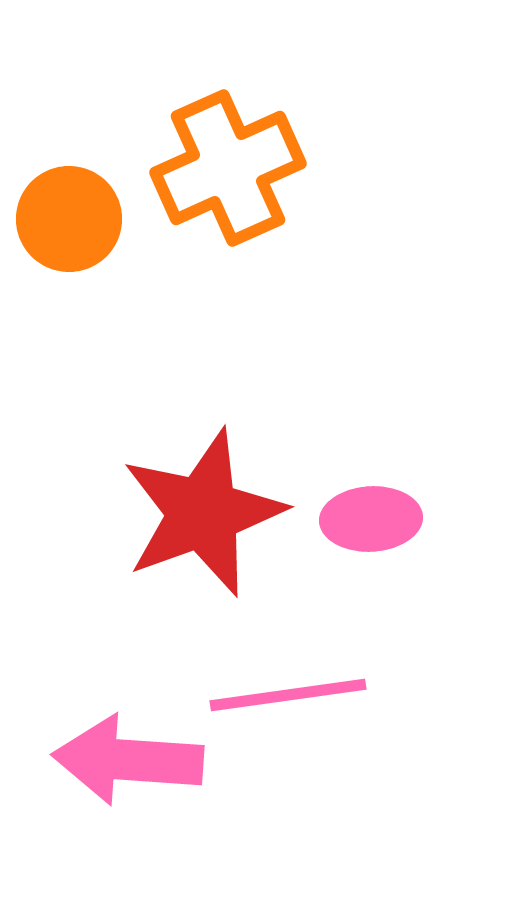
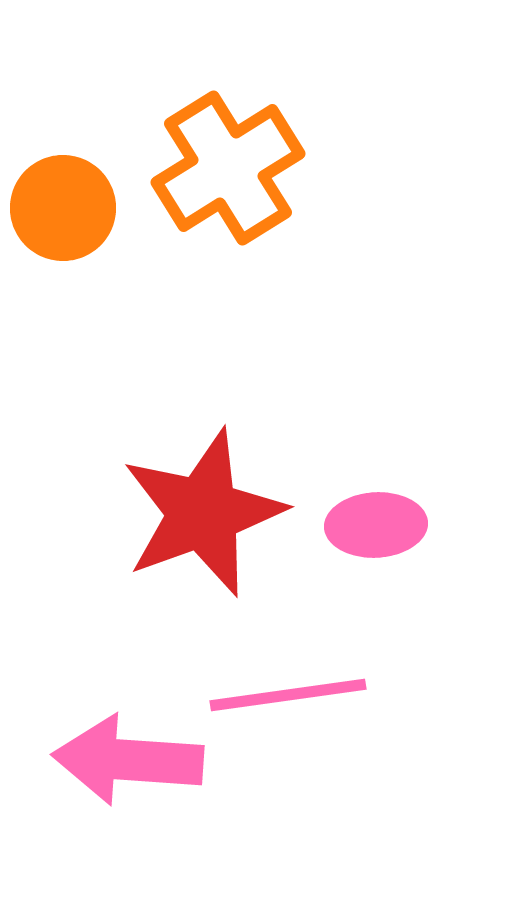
orange cross: rotated 8 degrees counterclockwise
orange circle: moved 6 px left, 11 px up
pink ellipse: moved 5 px right, 6 px down
